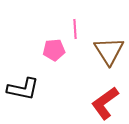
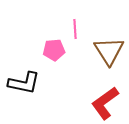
black L-shape: moved 1 px right, 6 px up
